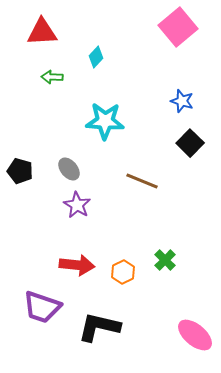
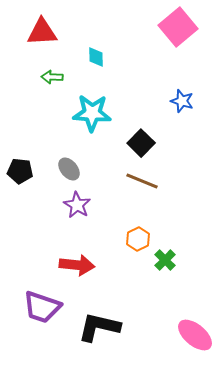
cyan diamond: rotated 45 degrees counterclockwise
cyan star: moved 13 px left, 8 px up
black square: moved 49 px left
black pentagon: rotated 10 degrees counterclockwise
orange hexagon: moved 15 px right, 33 px up
